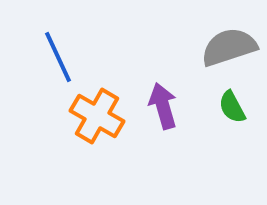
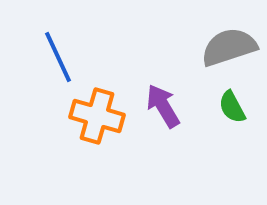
purple arrow: rotated 15 degrees counterclockwise
orange cross: rotated 14 degrees counterclockwise
